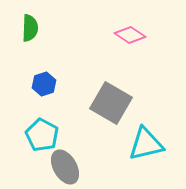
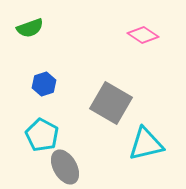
green semicircle: rotated 68 degrees clockwise
pink diamond: moved 13 px right
